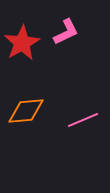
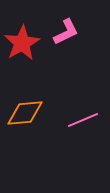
orange diamond: moved 1 px left, 2 px down
